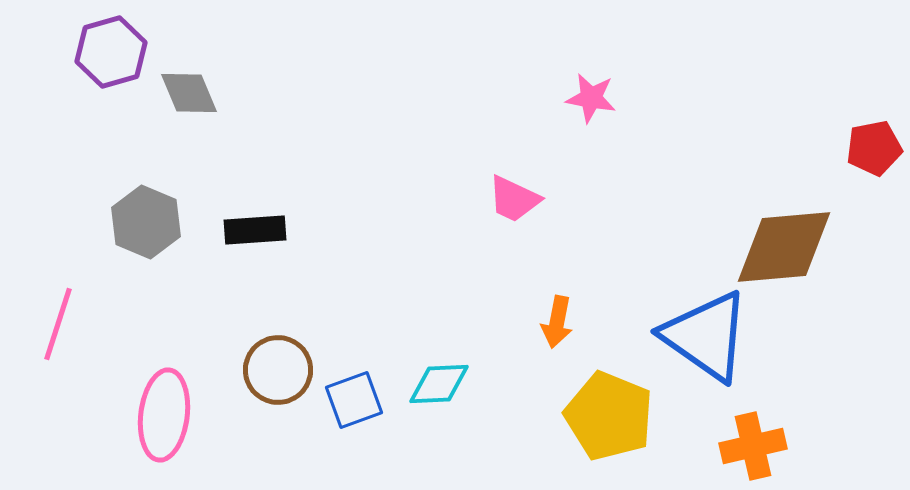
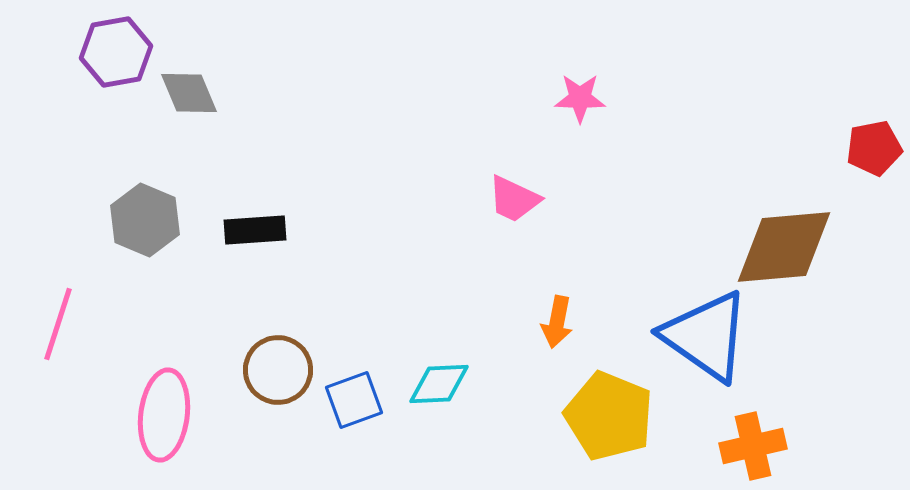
purple hexagon: moved 5 px right; rotated 6 degrees clockwise
pink star: moved 11 px left; rotated 9 degrees counterclockwise
gray hexagon: moved 1 px left, 2 px up
